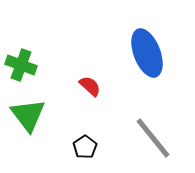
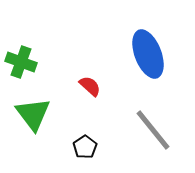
blue ellipse: moved 1 px right, 1 px down
green cross: moved 3 px up
green triangle: moved 5 px right, 1 px up
gray line: moved 8 px up
